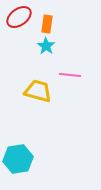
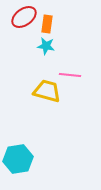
red ellipse: moved 5 px right
cyan star: rotated 24 degrees counterclockwise
yellow trapezoid: moved 9 px right
